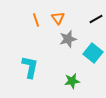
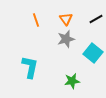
orange triangle: moved 8 px right, 1 px down
gray star: moved 2 px left
